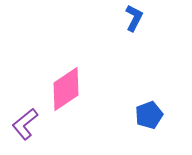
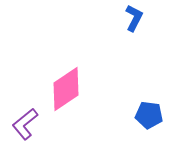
blue pentagon: rotated 28 degrees clockwise
